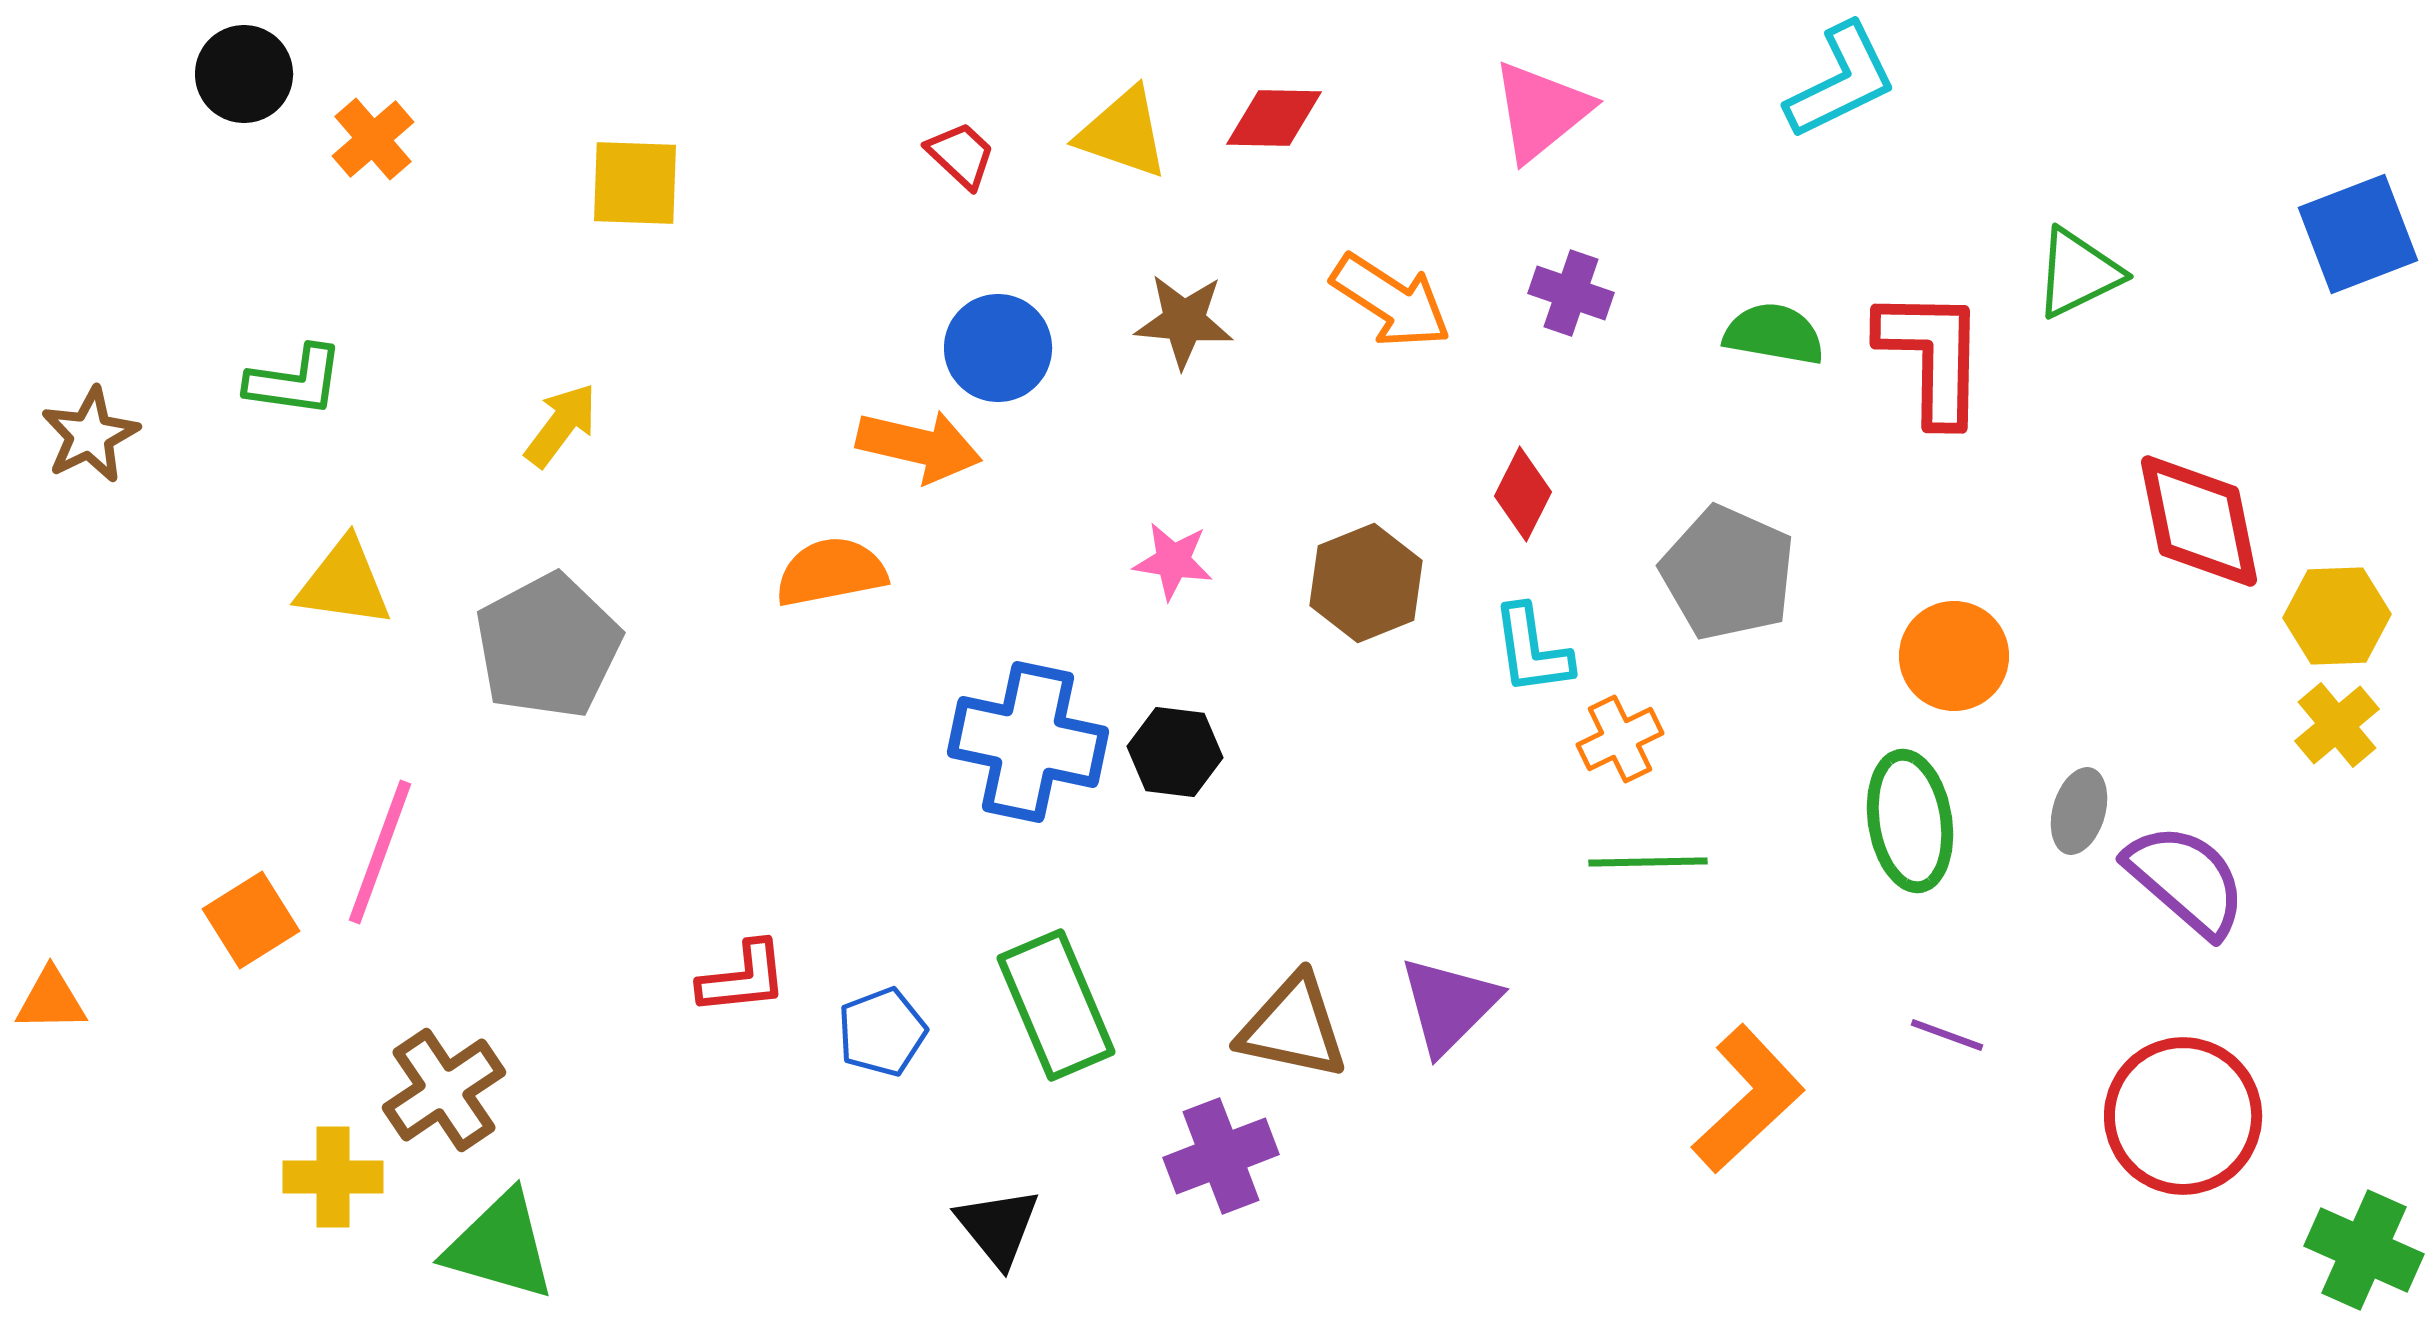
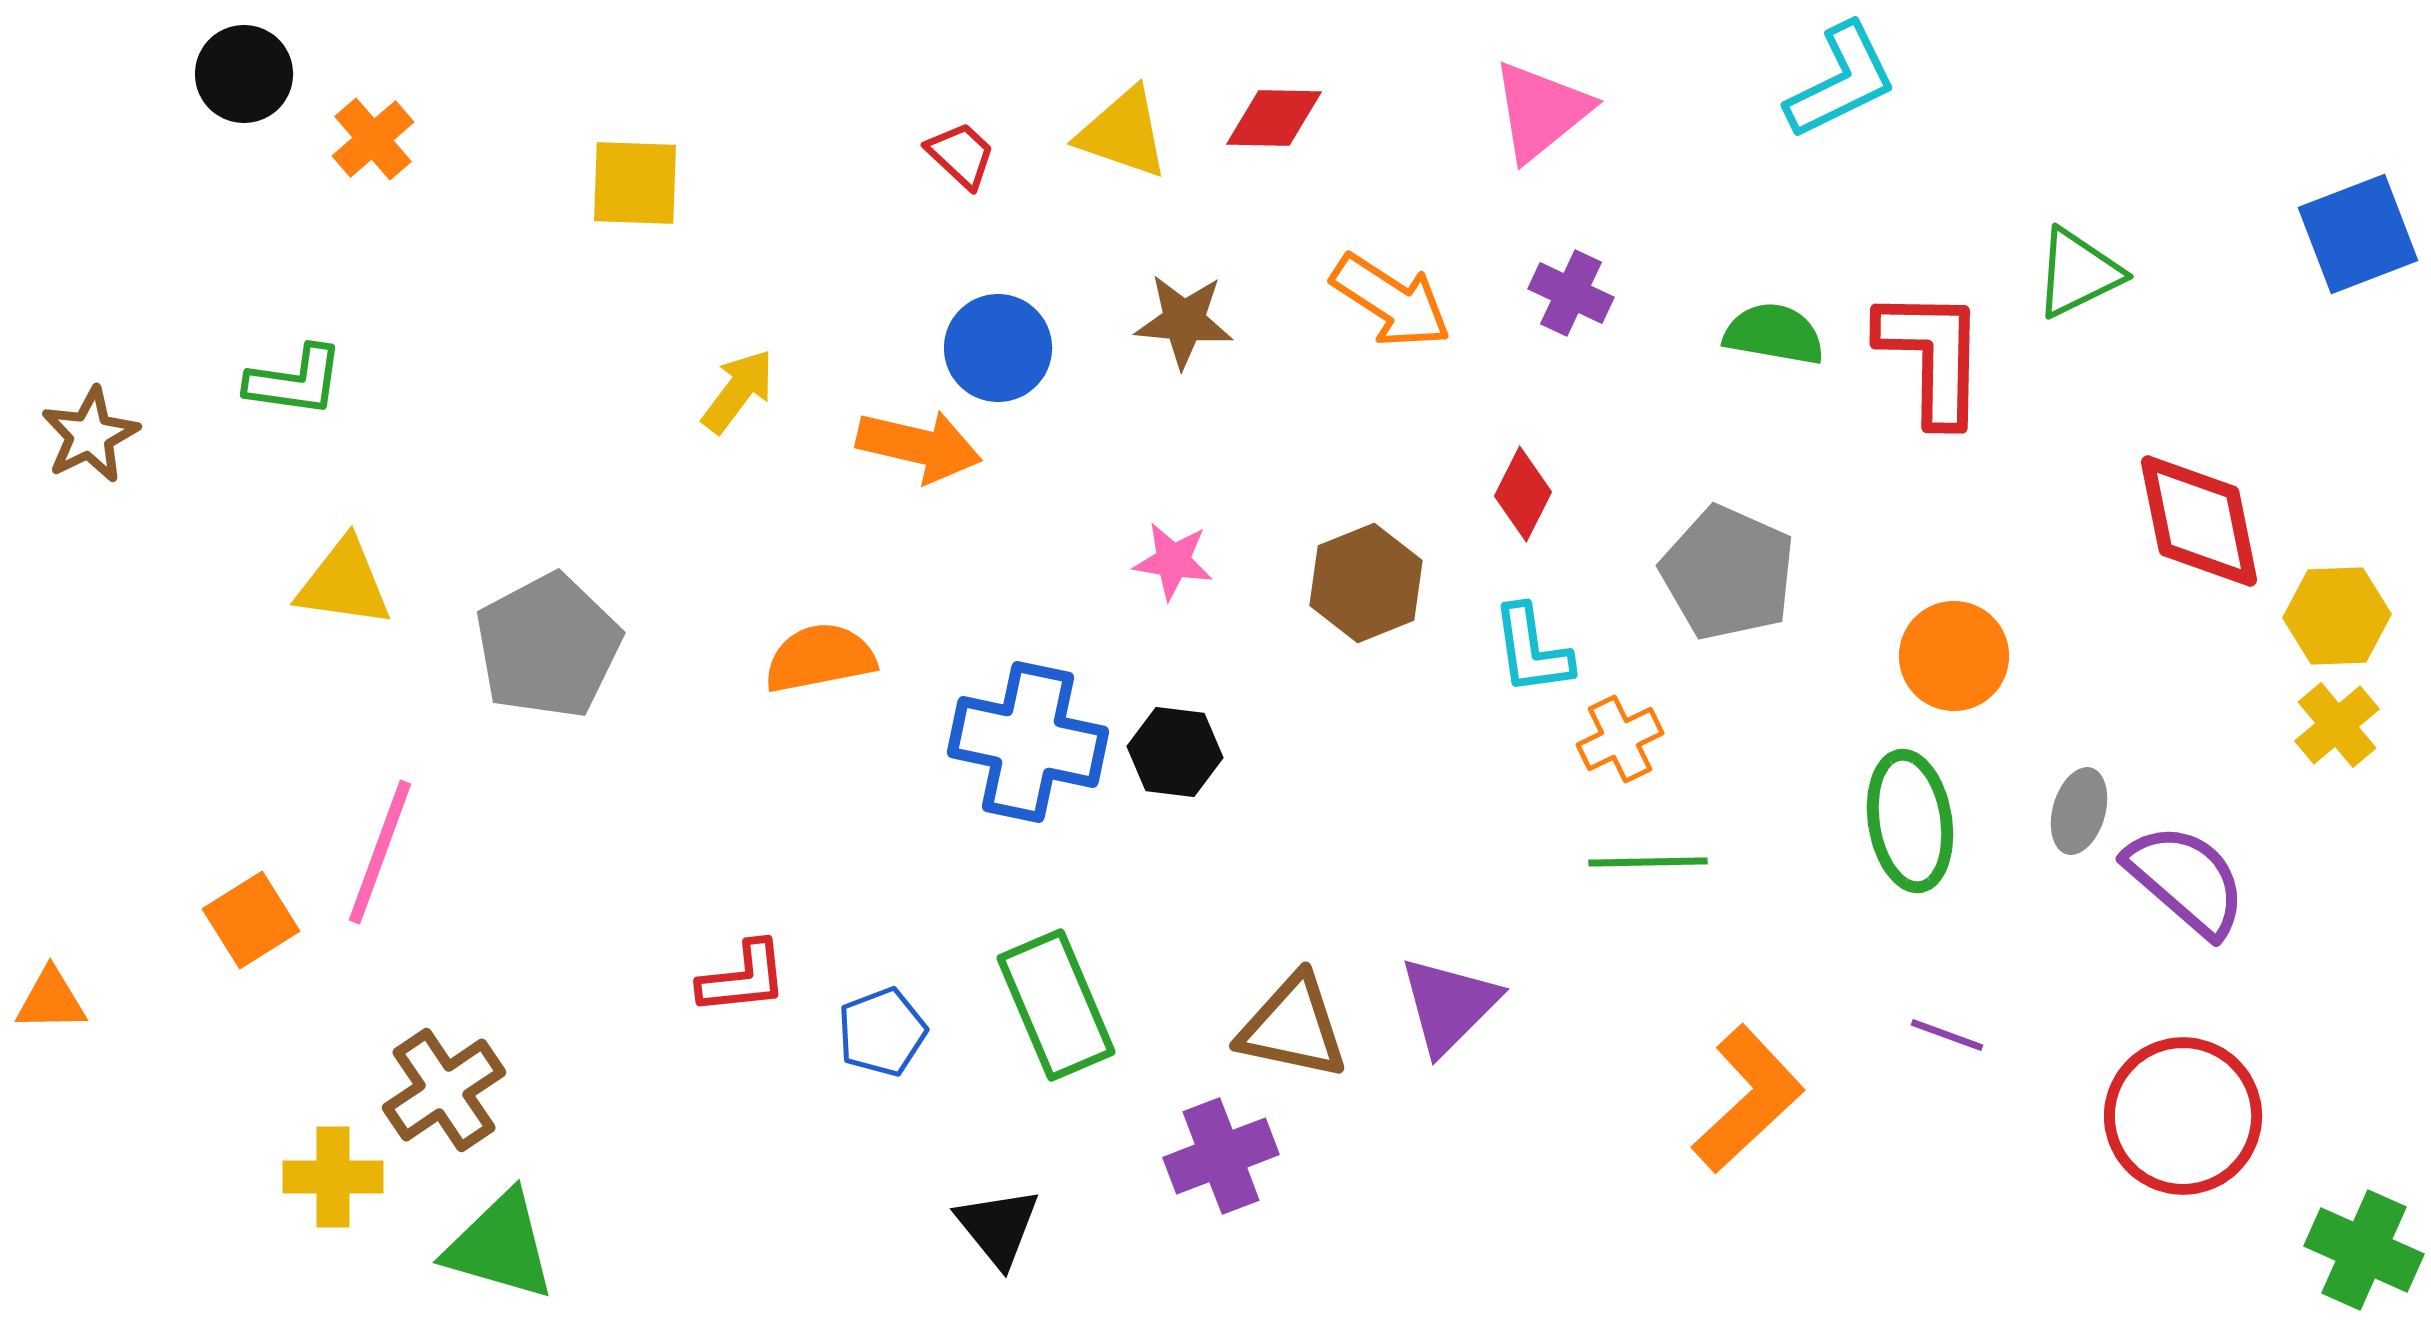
purple cross at (1571, 293): rotated 6 degrees clockwise
yellow arrow at (561, 425): moved 177 px right, 34 px up
orange semicircle at (831, 572): moved 11 px left, 86 px down
